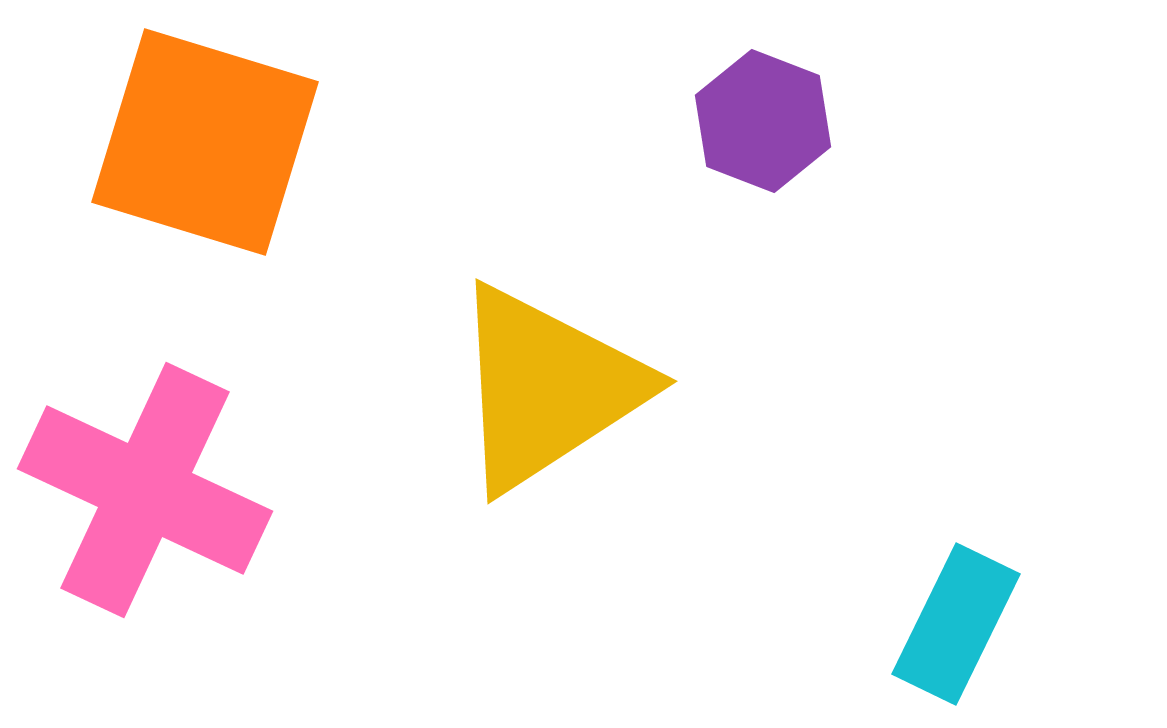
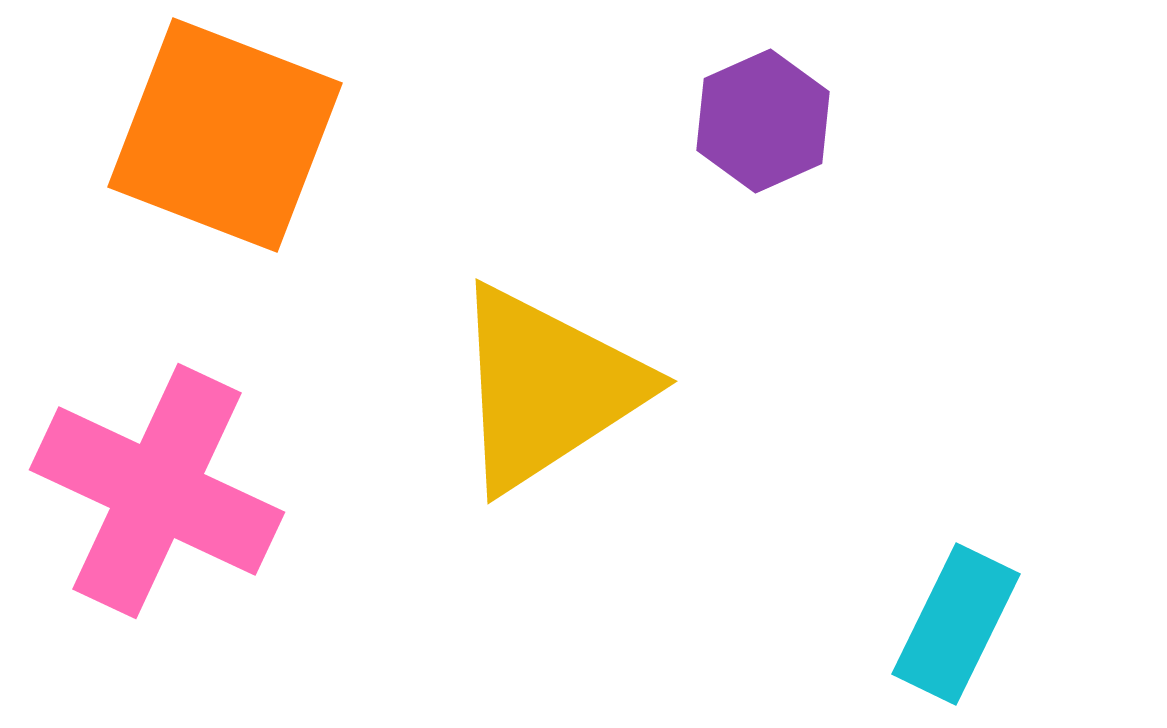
purple hexagon: rotated 15 degrees clockwise
orange square: moved 20 px right, 7 px up; rotated 4 degrees clockwise
pink cross: moved 12 px right, 1 px down
